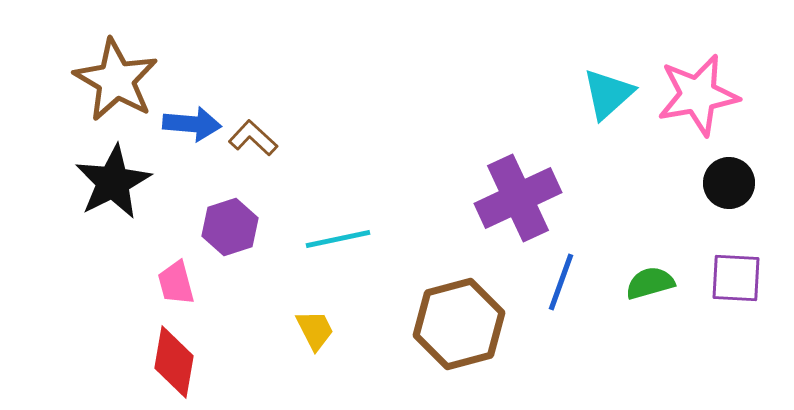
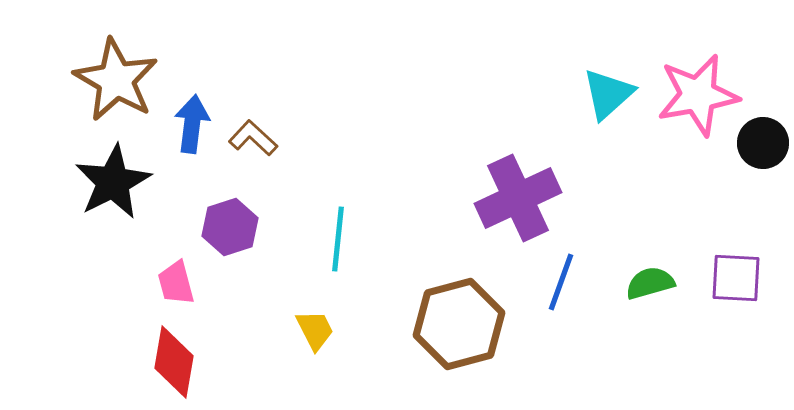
blue arrow: rotated 88 degrees counterclockwise
black circle: moved 34 px right, 40 px up
cyan line: rotated 72 degrees counterclockwise
